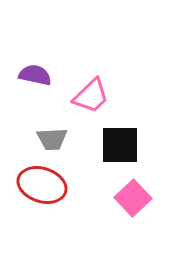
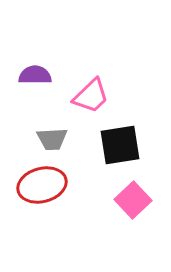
purple semicircle: rotated 12 degrees counterclockwise
black square: rotated 9 degrees counterclockwise
red ellipse: rotated 33 degrees counterclockwise
pink square: moved 2 px down
